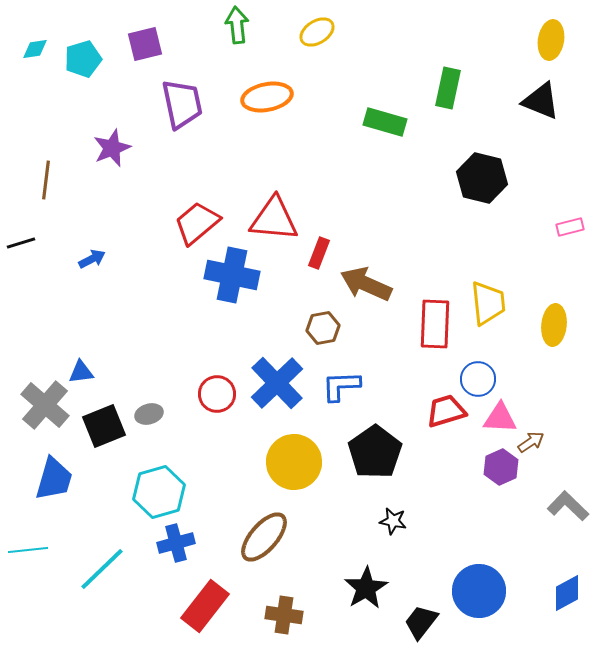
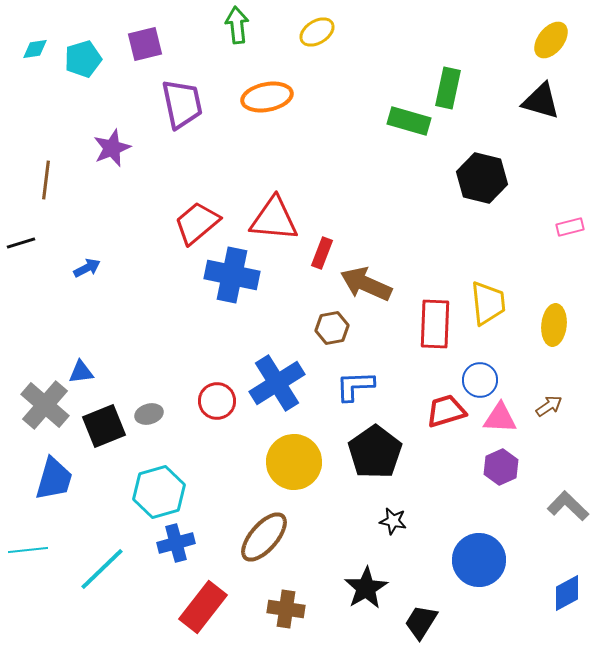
yellow ellipse at (551, 40): rotated 30 degrees clockwise
black triangle at (541, 101): rotated 6 degrees counterclockwise
green rectangle at (385, 122): moved 24 px right, 1 px up
red rectangle at (319, 253): moved 3 px right
blue arrow at (92, 259): moved 5 px left, 9 px down
brown hexagon at (323, 328): moved 9 px right
blue circle at (478, 379): moved 2 px right, 1 px down
blue cross at (277, 383): rotated 12 degrees clockwise
blue L-shape at (341, 386): moved 14 px right
red circle at (217, 394): moved 7 px down
brown arrow at (531, 442): moved 18 px right, 36 px up
blue circle at (479, 591): moved 31 px up
red rectangle at (205, 606): moved 2 px left, 1 px down
brown cross at (284, 615): moved 2 px right, 6 px up
black trapezoid at (421, 622): rotated 6 degrees counterclockwise
